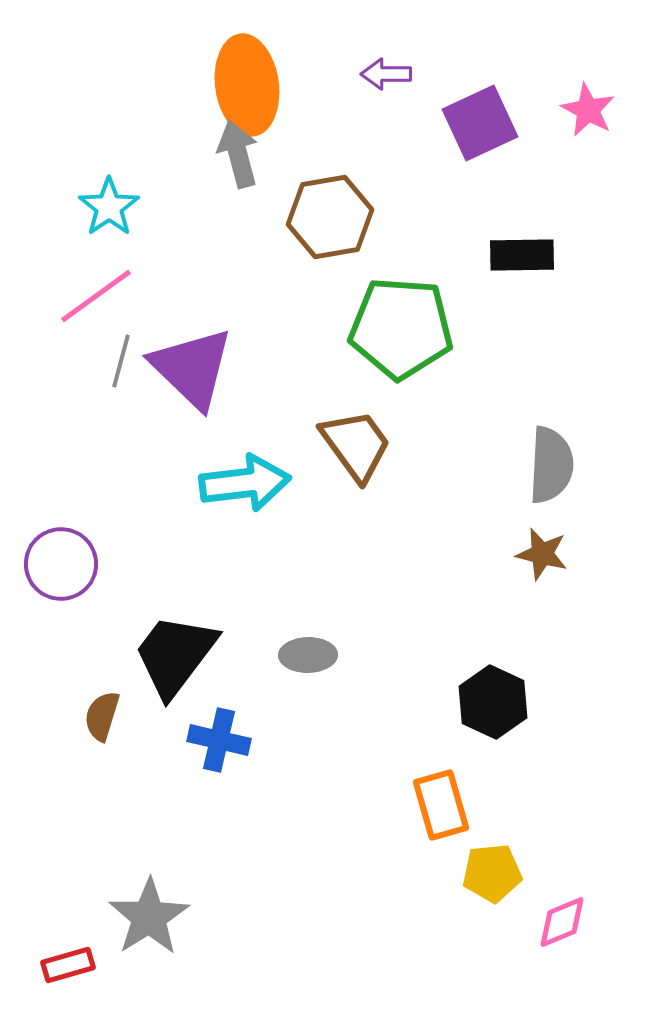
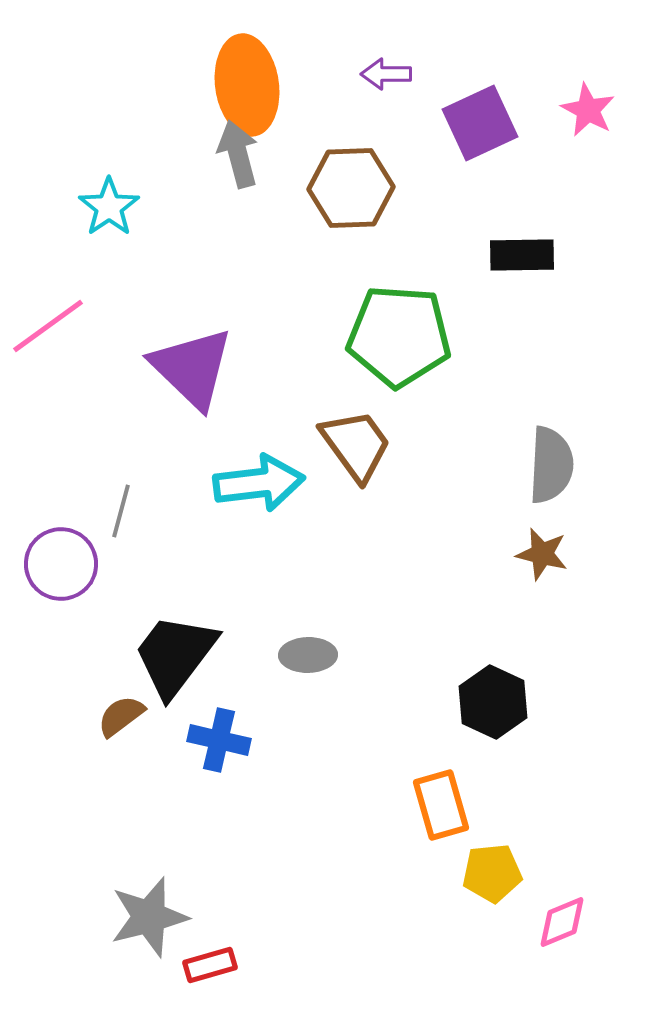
brown hexagon: moved 21 px right, 29 px up; rotated 8 degrees clockwise
pink line: moved 48 px left, 30 px down
green pentagon: moved 2 px left, 8 px down
gray line: moved 150 px down
cyan arrow: moved 14 px right
brown semicircle: moved 19 px right; rotated 36 degrees clockwise
gray star: rotated 18 degrees clockwise
red rectangle: moved 142 px right
